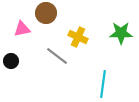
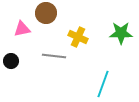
gray line: moved 3 px left; rotated 30 degrees counterclockwise
cyan line: rotated 12 degrees clockwise
